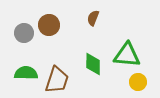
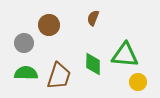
gray circle: moved 10 px down
green triangle: moved 2 px left
brown trapezoid: moved 2 px right, 4 px up
